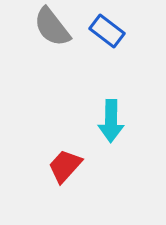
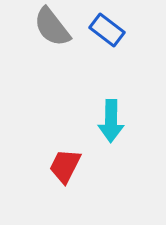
blue rectangle: moved 1 px up
red trapezoid: rotated 15 degrees counterclockwise
